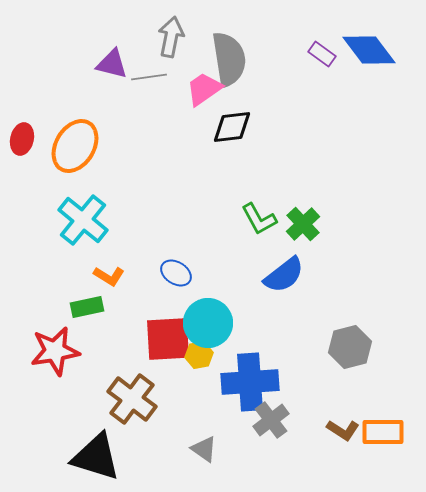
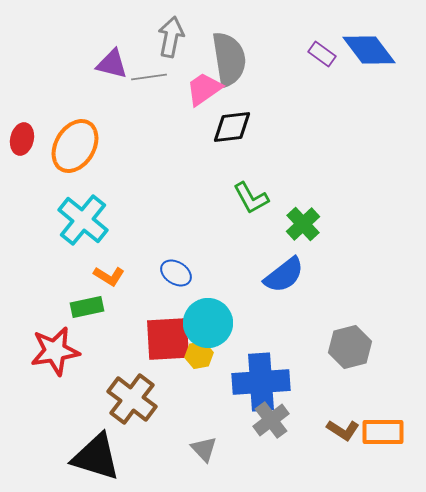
green L-shape: moved 8 px left, 21 px up
blue cross: moved 11 px right
gray triangle: rotated 12 degrees clockwise
